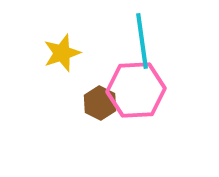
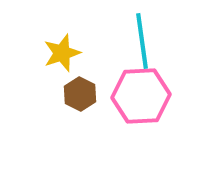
pink hexagon: moved 5 px right, 6 px down
brown hexagon: moved 20 px left, 9 px up
